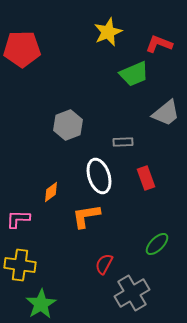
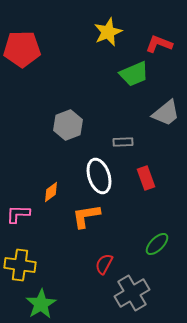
pink L-shape: moved 5 px up
